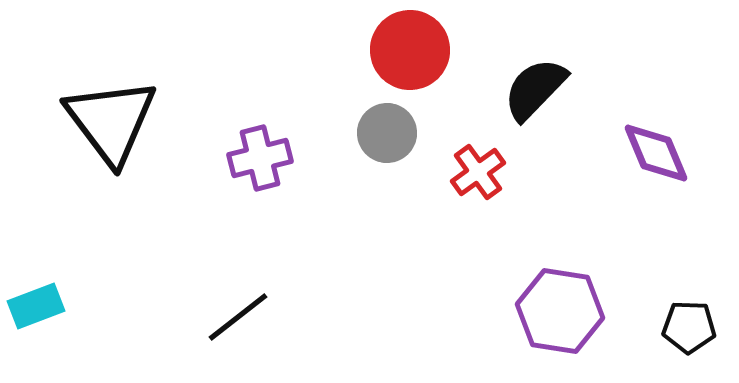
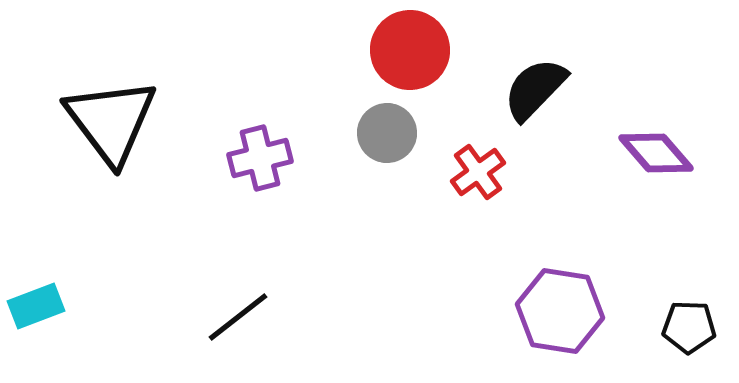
purple diamond: rotated 18 degrees counterclockwise
